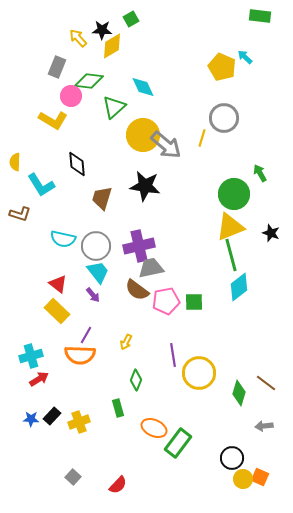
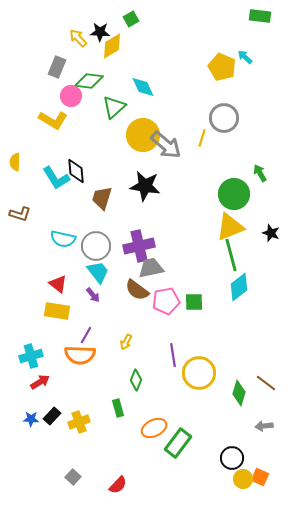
black star at (102, 30): moved 2 px left, 2 px down
black diamond at (77, 164): moved 1 px left, 7 px down
cyan L-shape at (41, 185): moved 15 px right, 7 px up
yellow rectangle at (57, 311): rotated 35 degrees counterclockwise
red arrow at (39, 379): moved 1 px right, 3 px down
orange ellipse at (154, 428): rotated 50 degrees counterclockwise
